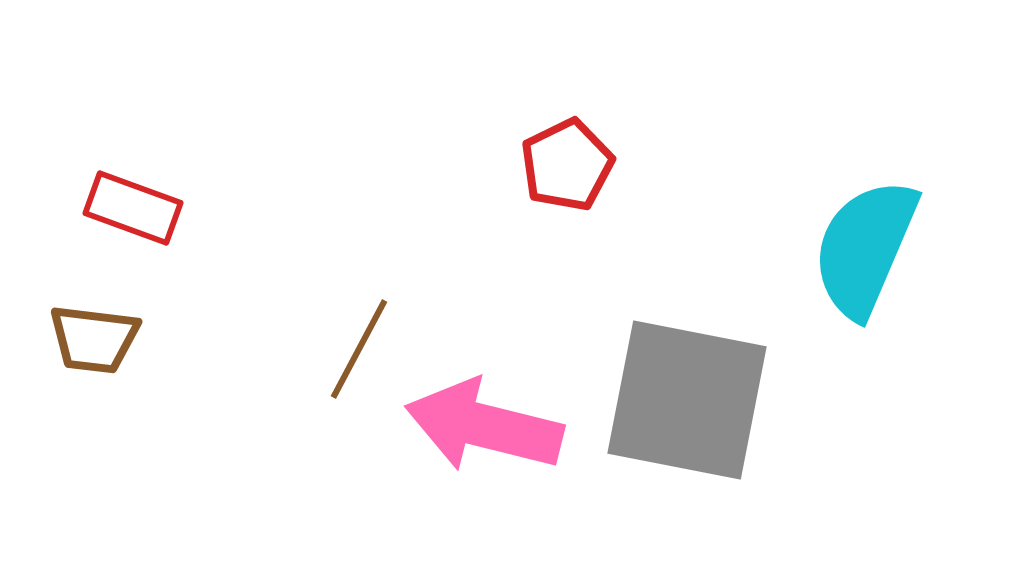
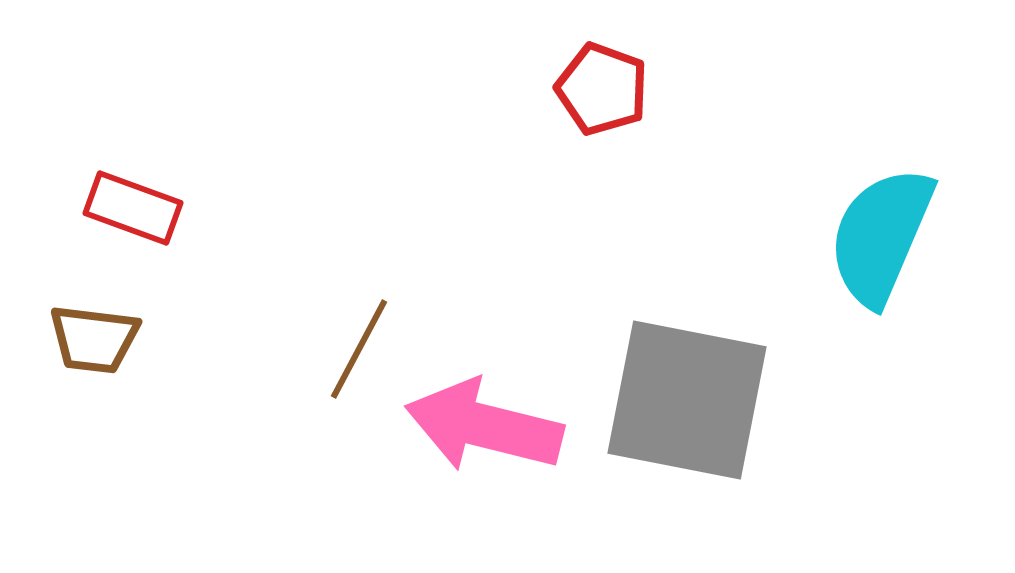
red pentagon: moved 35 px right, 76 px up; rotated 26 degrees counterclockwise
cyan semicircle: moved 16 px right, 12 px up
